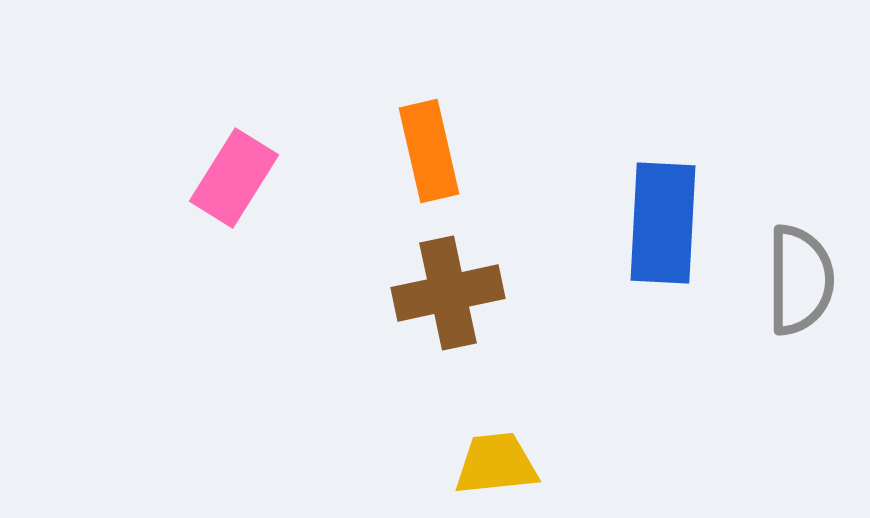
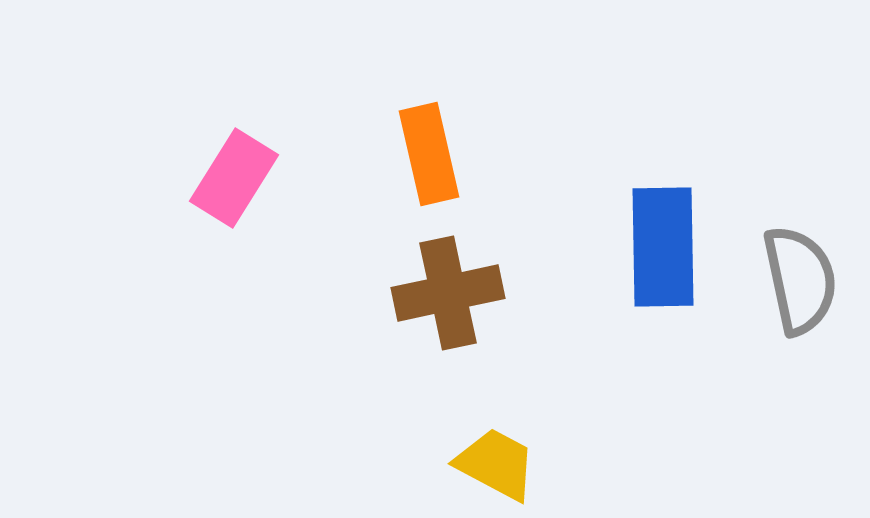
orange rectangle: moved 3 px down
blue rectangle: moved 24 px down; rotated 4 degrees counterclockwise
gray semicircle: rotated 12 degrees counterclockwise
yellow trapezoid: rotated 34 degrees clockwise
